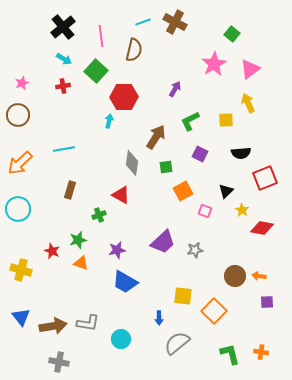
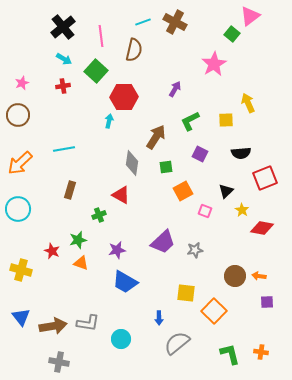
pink triangle at (250, 69): moved 53 px up
yellow square at (183, 296): moved 3 px right, 3 px up
